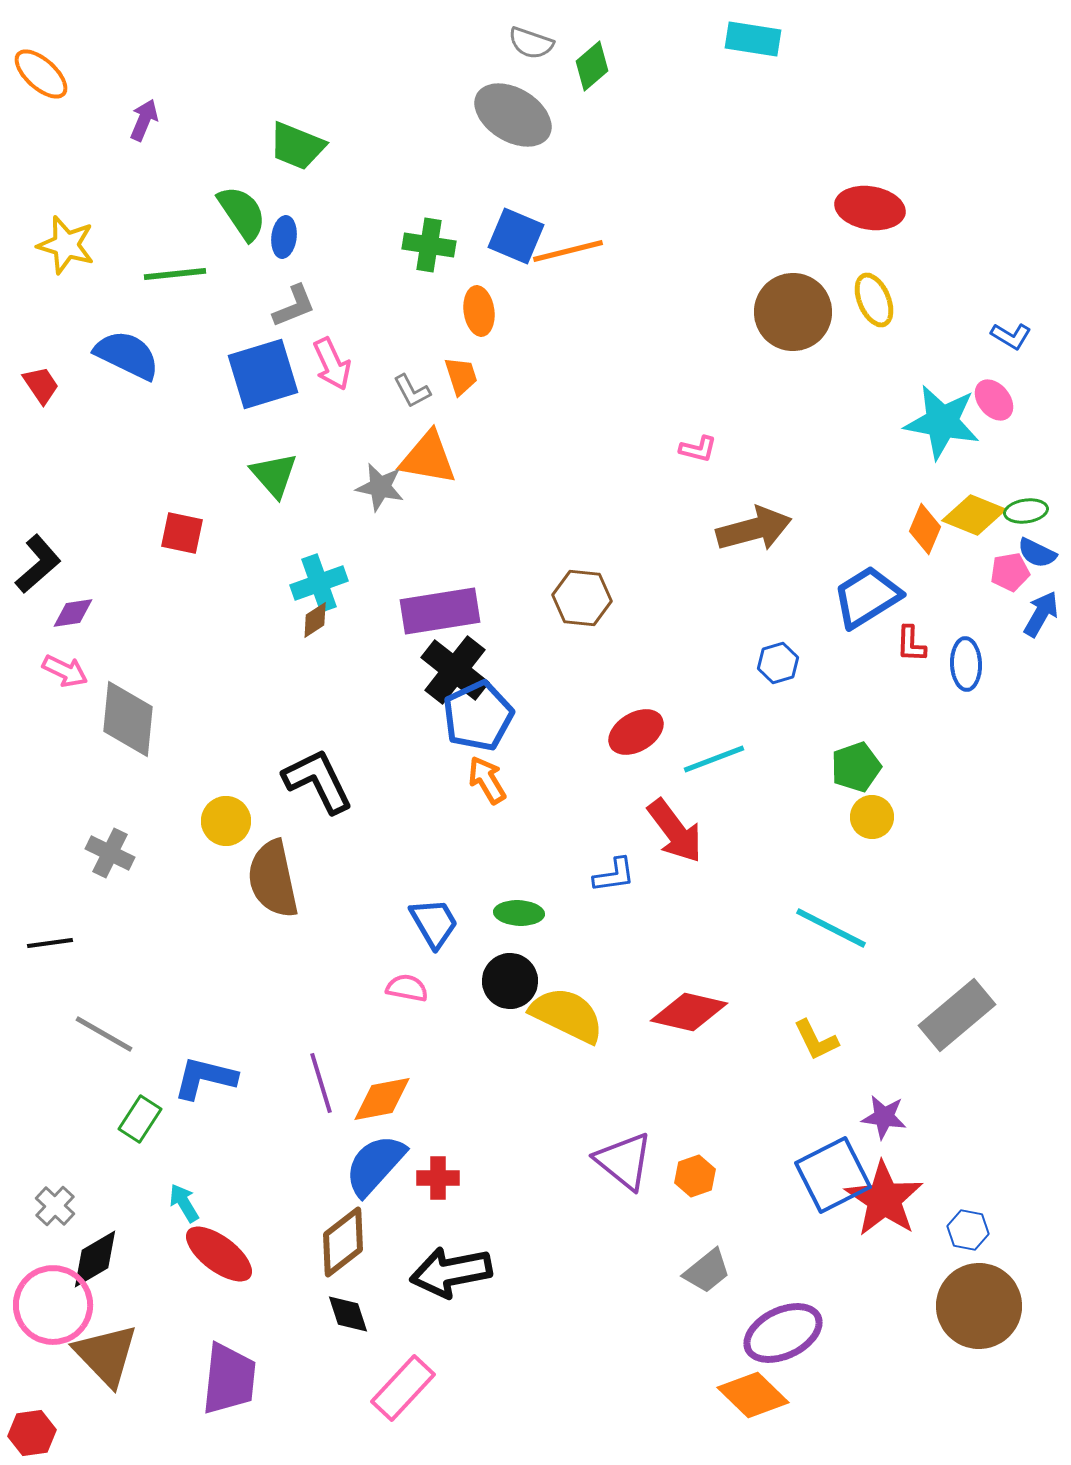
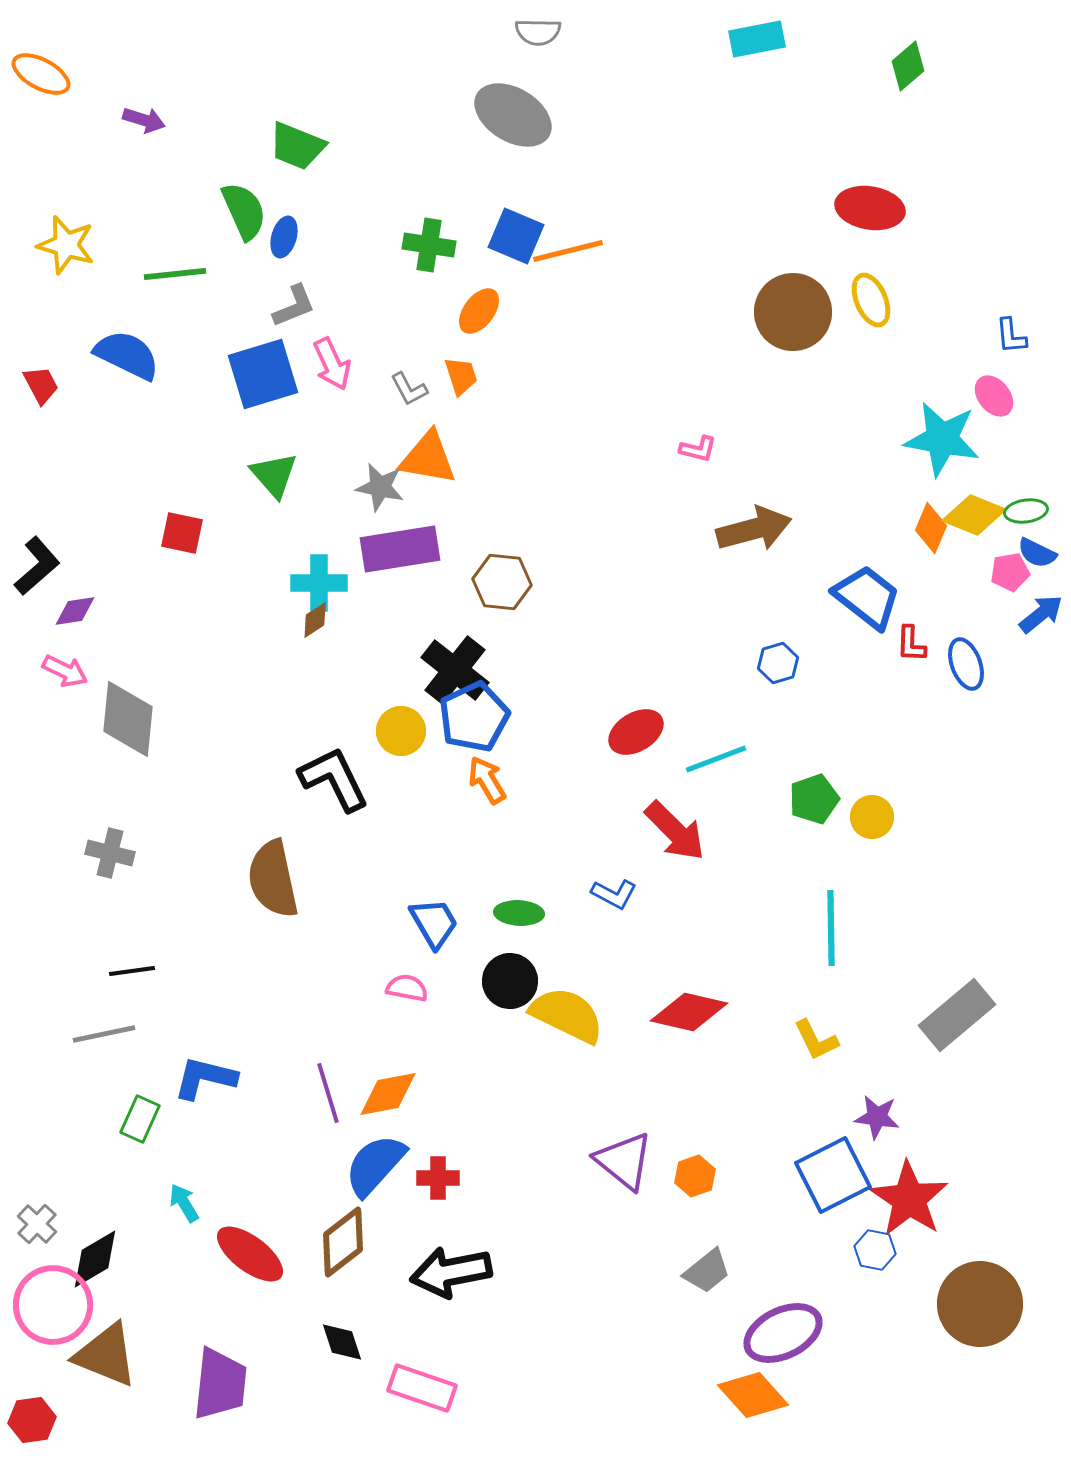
cyan rectangle at (753, 39): moved 4 px right; rotated 20 degrees counterclockwise
gray semicircle at (531, 43): moved 7 px right, 11 px up; rotated 18 degrees counterclockwise
green diamond at (592, 66): moved 316 px right
orange ellipse at (41, 74): rotated 14 degrees counterclockwise
purple arrow at (144, 120): rotated 84 degrees clockwise
green semicircle at (242, 213): moved 2 px right, 2 px up; rotated 10 degrees clockwise
blue ellipse at (284, 237): rotated 9 degrees clockwise
yellow ellipse at (874, 300): moved 3 px left
orange ellipse at (479, 311): rotated 45 degrees clockwise
blue L-shape at (1011, 336): rotated 54 degrees clockwise
red trapezoid at (41, 385): rotated 6 degrees clockwise
gray L-shape at (412, 391): moved 3 px left, 2 px up
pink ellipse at (994, 400): moved 4 px up
cyan star at (942, 422): moved 17 px down
orange diamond at (925, 529): moved 6 px right, 1 px up
black L-shape at (38, 564): moved 1 px left, 2 px down
cyan cross at (319, 583): rotated 20 degrees clockwise
blue trapezoid at (867, 597): rotated 70 degrees clockwise
brown hexagon at (582, 598): moved 80 px left, 16 px up
purple rectangle at (440, 611): moved 40 px left, 62 px up
purple diamond at (73, 613): moved 2 px right, 2 px up
blue arrow at (1041, 614): rotated 21 degrees clockwise
blue ellipse at (966, 664): rotated 18 degrees counterclockwise
blue pentagon at (478, 716): moved 4 px left, 1 px down
cyan line at (714, 759): moved 2 px right
green pentagon at (856, 767): moved 42 px left, 32 px down
black L-shape at (318, 781): moved 16 px right, 2 px up
yellow circle at (226, 821): moved 175 px right, 90 px up
red arrow at (675, 831): rotated 8 degrees counterclockwise
gray cross at (110, 853): rotated 12 degrees counterclockwise
blue L-shape at (614, 875): moved 19 px down; rotated 36 degrees clockwise
cyan line at (831, 928): rotated 62 degrees clockwise
black line at (50, 943): moved 82 px right, 28 px down
gray line at (104, 1034): rotated 42 degrees counterclockwise
purple line at (321, 1083): moved 7 px right, 10 px down
orange diamond at (382, 1099): moved 6 px right, 5 px up
purple star at (884, 1117): moved 7 px left
green rectangle at (140, 1119): rotated 9 degrees counterclockwise
red star at (884, 1199): moved 25 px right
gray cross at (55, 1206): moved 18 px left, 18 px down
blue hexagon at (968, 1230): moved 93 px left, 20 px down
red ellipse at (219, 1254): moved 31 px right
brown circle at (979, 1306): moved 1 px right, 2 px up
black diamond at (348, 1314): moved 6 px left, 28 px down
brown triangle at (106, 1355): rotated 24 degrees counterclockwise
purple trapezoid at (229, 1379): moved 9 px left, 5 px down
pink rectangle at (403, 1388): moved 19 px right; rotated 66 degrees clockwise
orange diamond at (753, 1395): rotated 4 degrees clockwise
red hexagon at (32, 1433): moved 13 px up
